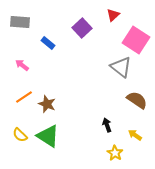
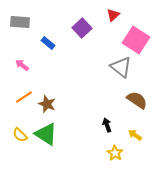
green triangle: moved 2 px left, 2 px up
